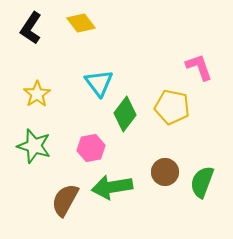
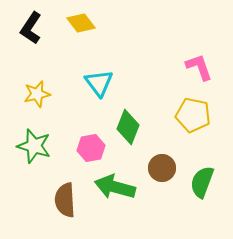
yellow star: rotated 20 degrees clockwise
yellow pentagon: moved 21 px right, 8 px down
green diamond: moved 3 px right, 13 px down; rotated 16 degrees counterclockwise
brown circle: moved 3 px left, 4 px up
green arrow: moved 3 px right; rotated 24 degrees clockwise
brown semicircle: rotated 32 degrees counterclockwise
